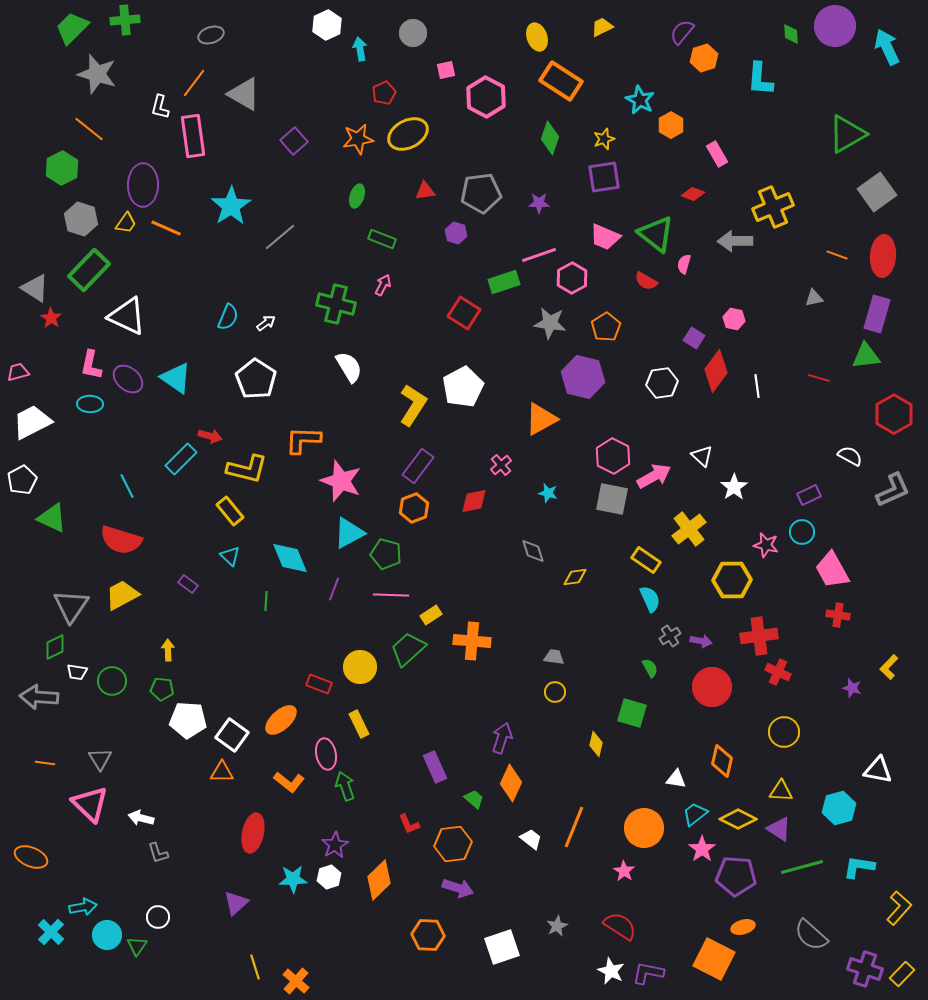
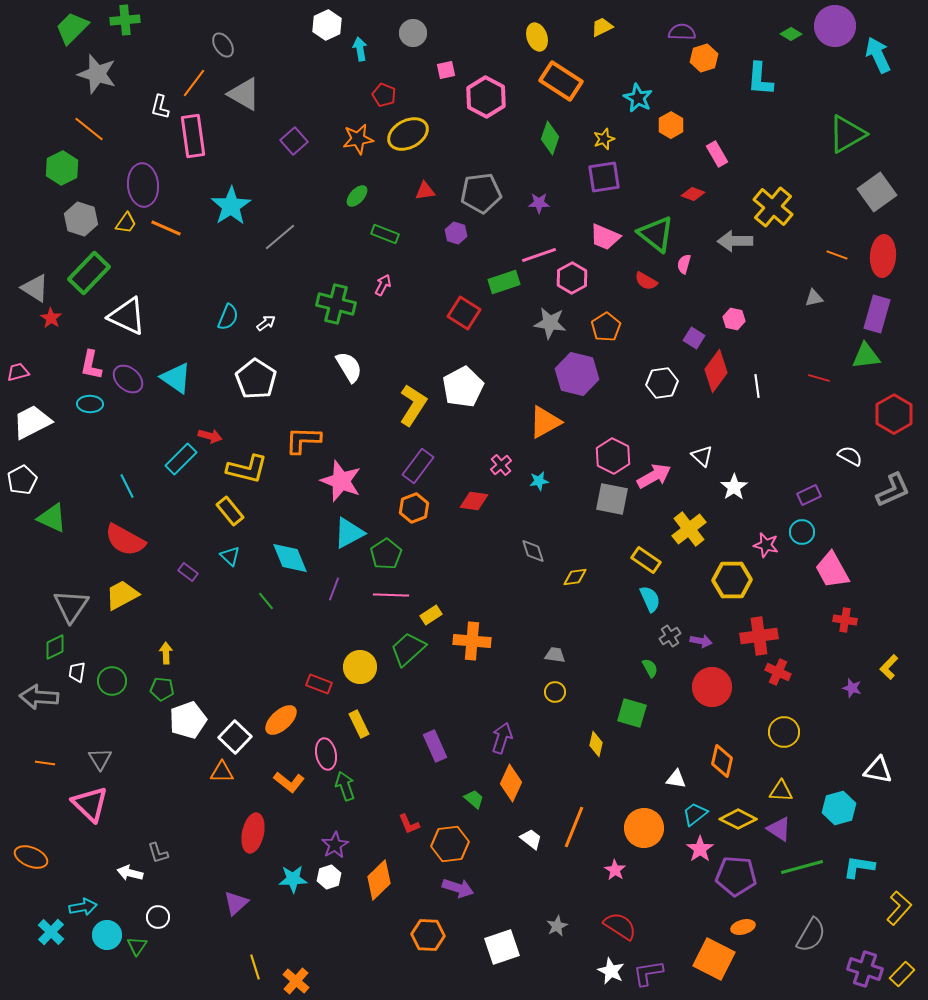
purple semicircle at (682, 32): rotated 52 degrees clockwise
green diamond at (791, 34): rotated 55 degrees counterclockwise
gray ellipse at (211, 35): moved 12 px right, 10 px down; rotated 75 degrees clockwise
cyan arrow at (887, 47): moved 9 px left, 8 px down
red pentagon at (384, 93): moved 2 px down; rotated 25 degrees counterclockwise
cyan star at (640, 100): moved 2 px left, 2 px up
purple ellipse at (143, 185): rotated 6 degrees counterclockwise
green ellipse at (357, 196): rotated 25 degrees clockwise
yellow cross at (773, 207): rotated 27 degrees counterclockwise
green rectangle at (382, 239): moved 3 px right, 5 px up
green rectangle at (89, 270): moved 3 px down
purple hexagon at (583, 377): moved 6 px left, 3 px up
orange triangle at (541, 419): moved 4 px right, 3 px down
cyan star at (548, 493): moved 9 px left, 12 px up; rotated 24 degrees counterclockwise
red diamond at (474, 501): rotated 20 degrees clockwise
red semicircle at (121, 540): moved 4 px right; rotated 12 degrees clockwise
green pentagon at (386, 554): rotated 24 degrees clockwise
purple rectangle at (188, 584): moved 12 px up
green line at (266, 601): rotated 42 degrees counterclockwise
red cross at (838, 615): moved 7 px right, 5 px down
yellow arrow at (168, 650): moved 2 px left, 3 px down
gray trapezoid at (554, 657): moved 1 px right, 2 px up
white trapezoid at (77, 672): rotated 90 degrees clockwise
white pentagon at (188, 720): rotated 24 degrees counterclockwise
white square at (232, 735): moved 3 px right, 2 px down; rotated 8 degrees clockwise
purple rectangle at (435, 767): moved 21 px up
white arrow at (141, 818): moved 11 px left, 55 px down
orange hexagon at (453, 844): moved 3 px left
pink star at (702, 849): moved 2 px left
pink star at (624, 871): moved 9 px left, 1 px up
gray semicircle at (811, 935): rotated 102 degrees counterclockwise
purple L-shape at (648, 973): rotated 20 degrees counterclockwise
